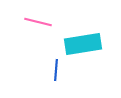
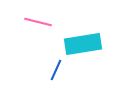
blue line: rotated 20 degrees clockwise
